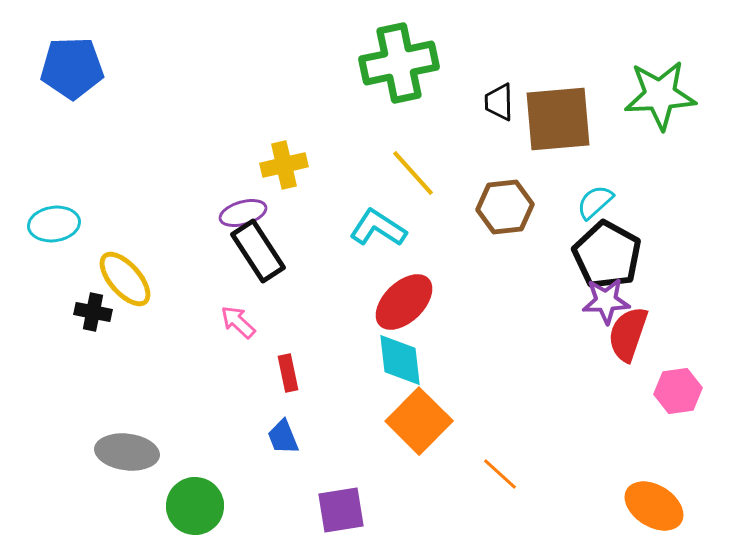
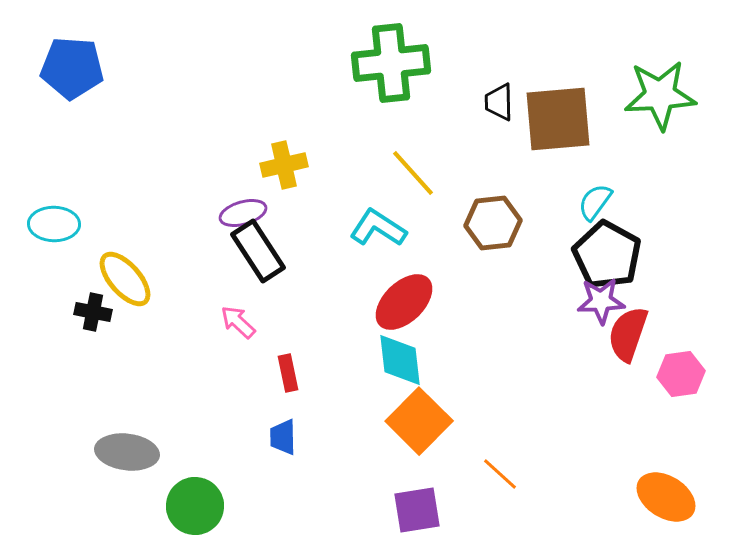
green cross: moved 8 px left; rotated 6 degrees clockwise
blue pentagon: rotated 6 degrees clockwise
cyan semicircle: rotated 12 degrees counterclockwise
brown hexagon: moved 12 px left, 16 px down
cyan ellipse: rotated 9 degrees clockwise
purple star: moved 5 px left
pink hexagon: moved 3 px right, 17 px up
blue trapezoid: rotated 21 degrees clockwise
orange ellipse: moved 12 px right, 9 px up
purple square: moved 76 px right
